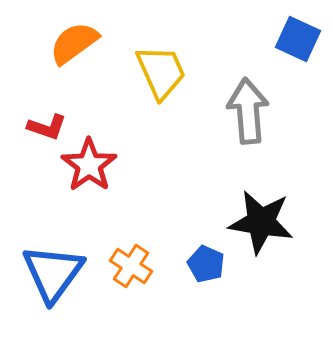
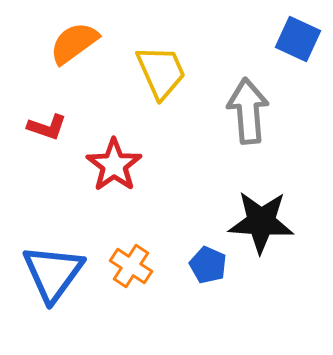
red star: moved 25 px right
black star: rotated 6 degrees counterclockwise
blue pentagon: moved 2 px right, 1 px down
